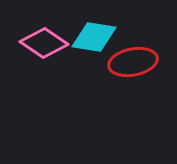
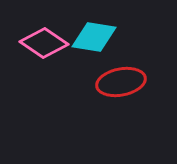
red ellipse: moved 12 px left, 20 px down
